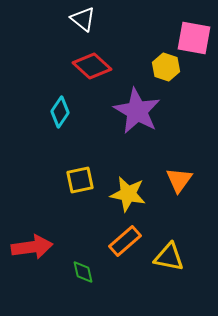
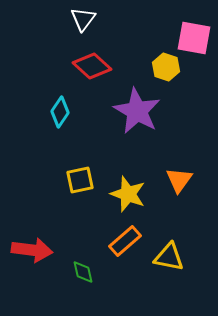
white triangle: rotated 28 degrees clockwise
yellow star: rotated 9 degrees clockwise
red arrow: moved 3 px down; rotated 15 degrees clockwise
